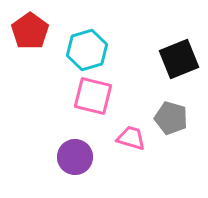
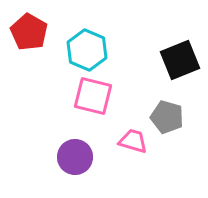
red pentagon: moved 1 px left, 1 px down; rotated 6 degrees counterclockwise
cyan hexagon: rotated 21 degrees counterclockwise
black square: moved 1 px right, 1 px down
gray pentagon: moved 4 px left, 1 px up
pink trapezoid: moved 2 px right, 3 px down
